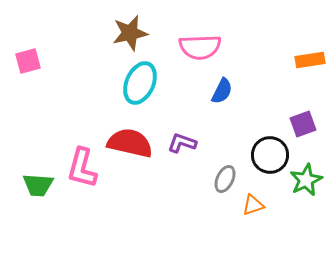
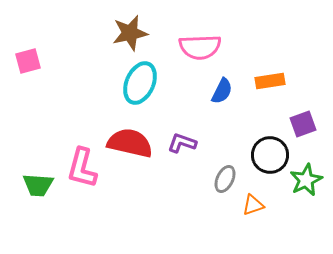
orange rectangle: moved 40 px left, 21 px down
